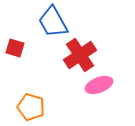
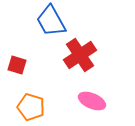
blue trapezoid: moved 2 px left, 1 px up
red square: moved 2 px right, 17 px down
pink ellipse: moved 7 px left, 16 px down; rotated 44 degrees clockwise
